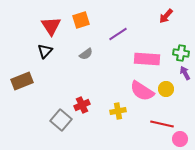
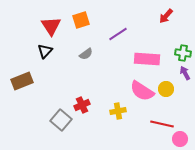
green cross: moved 2 px right
